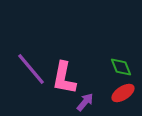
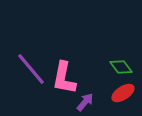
green diamond: rotated 15 degrees counterclockwise
